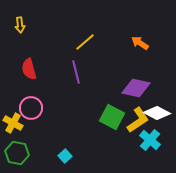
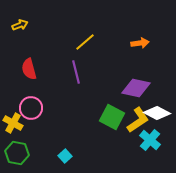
yellow arrow: rotated 105 degrees counterclockwise
orange arrow: rotated 138 degrees clockwise
